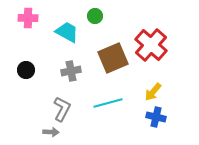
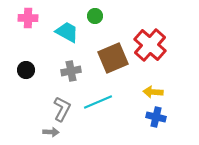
red cross: moved 1 px left
yellow arrow: rotated 54 degrees clockwise
cyan line: moved 10 px left, 1 px up; rotated 8 degrees counterclockwise
